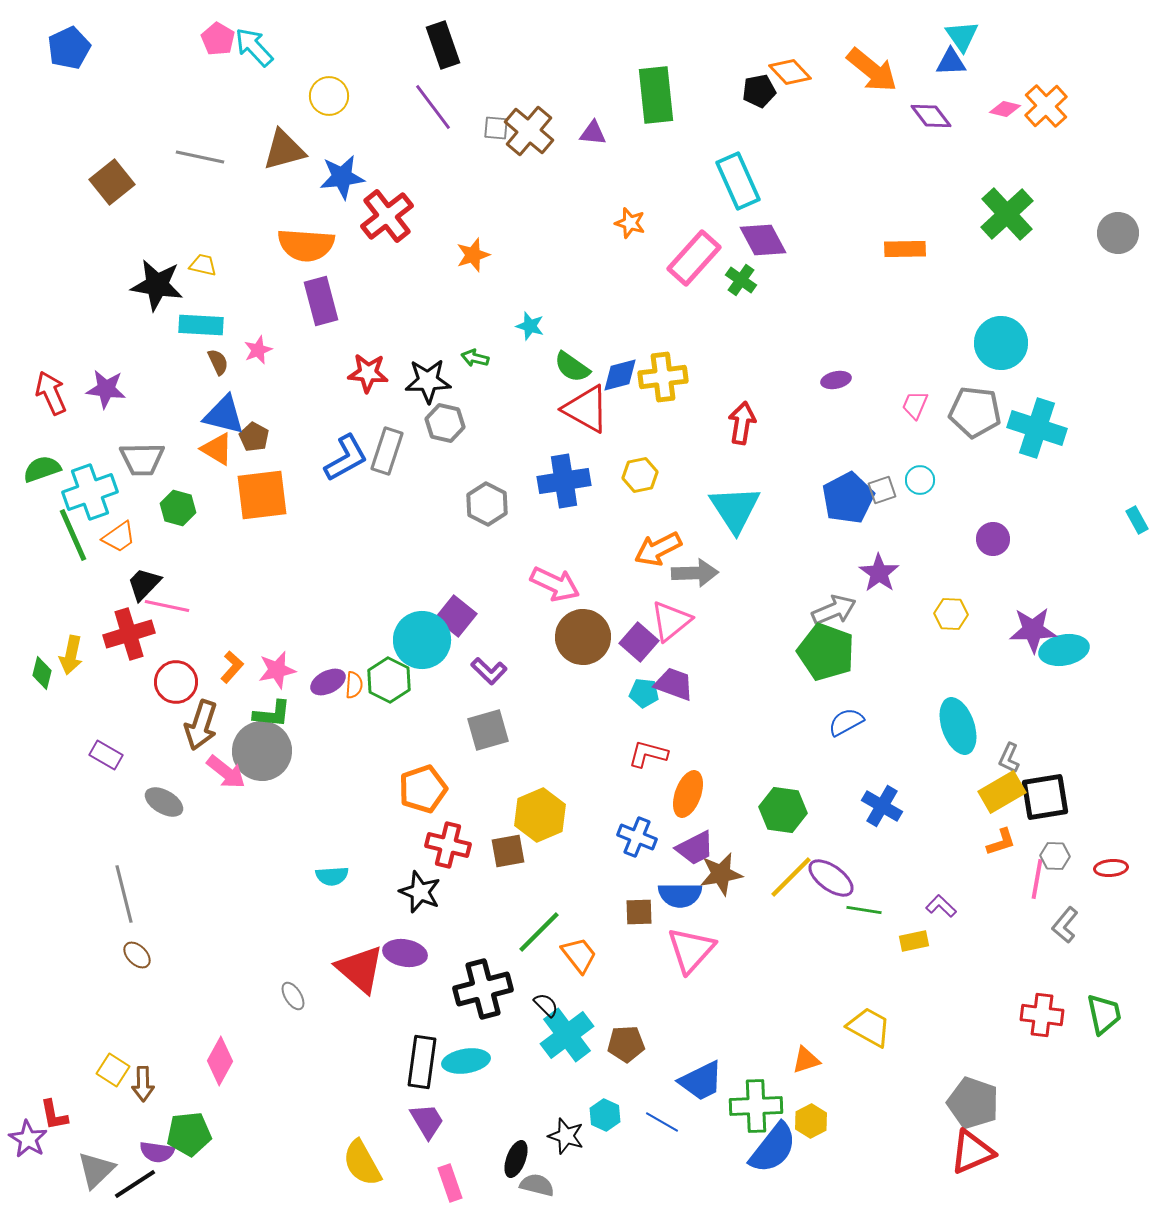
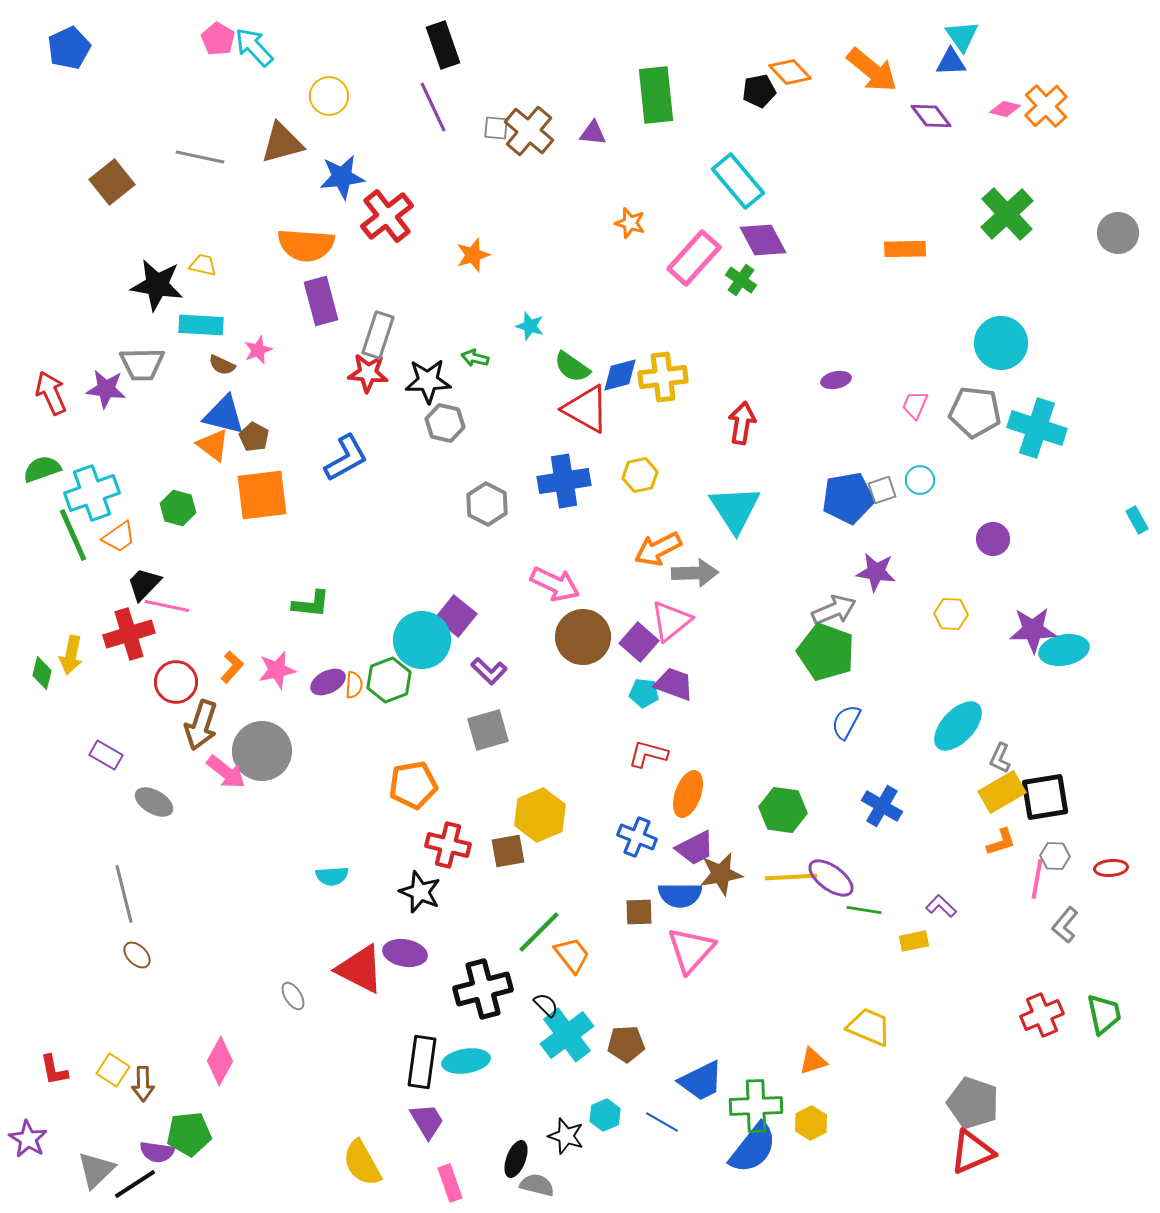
purple line at (433, 107): rotated 12 degrees clockwise
brown triangle at (284, 150): moved 2 px left, 7 px up
cyan rectangle at (738, 181): rotated 16 degrees counterclockwise
brown semicircle at (218, 362): moved 4 px right, 3 px down; rotated 140 degrees clockwise
orange triangle at (217, 449): moved 4 px left, 4 px up; rotated 6 degrees clockwise
gray rectangle at (387, 451): moved 9 px left, 116 px up
gray trapezoid at (142, 459): moved 95 px up
cyan cross at (90, 492): moved 2 px right, 1 px down
blue pentagon at (848, 498): rotated 18 degrees clockwise
purple star at (879, 573): moved 3 px left, 1 px up; rotated 27 degrees counterclockwise
green hexagon at (389, 680): rotated 12 degrees clockwise
green L-shape at (272, 714): moved 39 px right, 110 px up
blue semicircle at (846, 722): rotated 33 degrees counterclockwise
cyan ellipse at (958, 726): rotated 62 degrees clockwise
gray L-shape at (1009, 758): moved 9 px left
orange pentagon at (423, 789): moved 10 px left, 4 px up; rotated 9 degrees clockwise
gray ellipse at (164, 802): moved 10 px left
yellow line at (791, 877): rotated 42 degrees clockwise
orange trapezoid at (579, 955): moved 7 px left
red triangle at (360, 969): rotated 14 degrees counterclockwise
red cross at (1042, 1015): rotated 30 degrees counterclockwise
yellow trapezoid at (869, 1027): rotated 6 degrees counterclockwise
orange triangle at (806, 1060): moved 7 px right, 1 px down
red L-shape at (54, 1115): moved 45 px up
cyan hexagon at (605, 1115): rotated 12 degrees clockwise
yellow hexagon at (811, 1121): moved 2 px down
blue semicircle at (773, 1148): moved 20 px left
